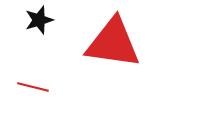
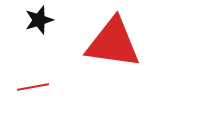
red line: rotated 24 degrees counterclockwise
